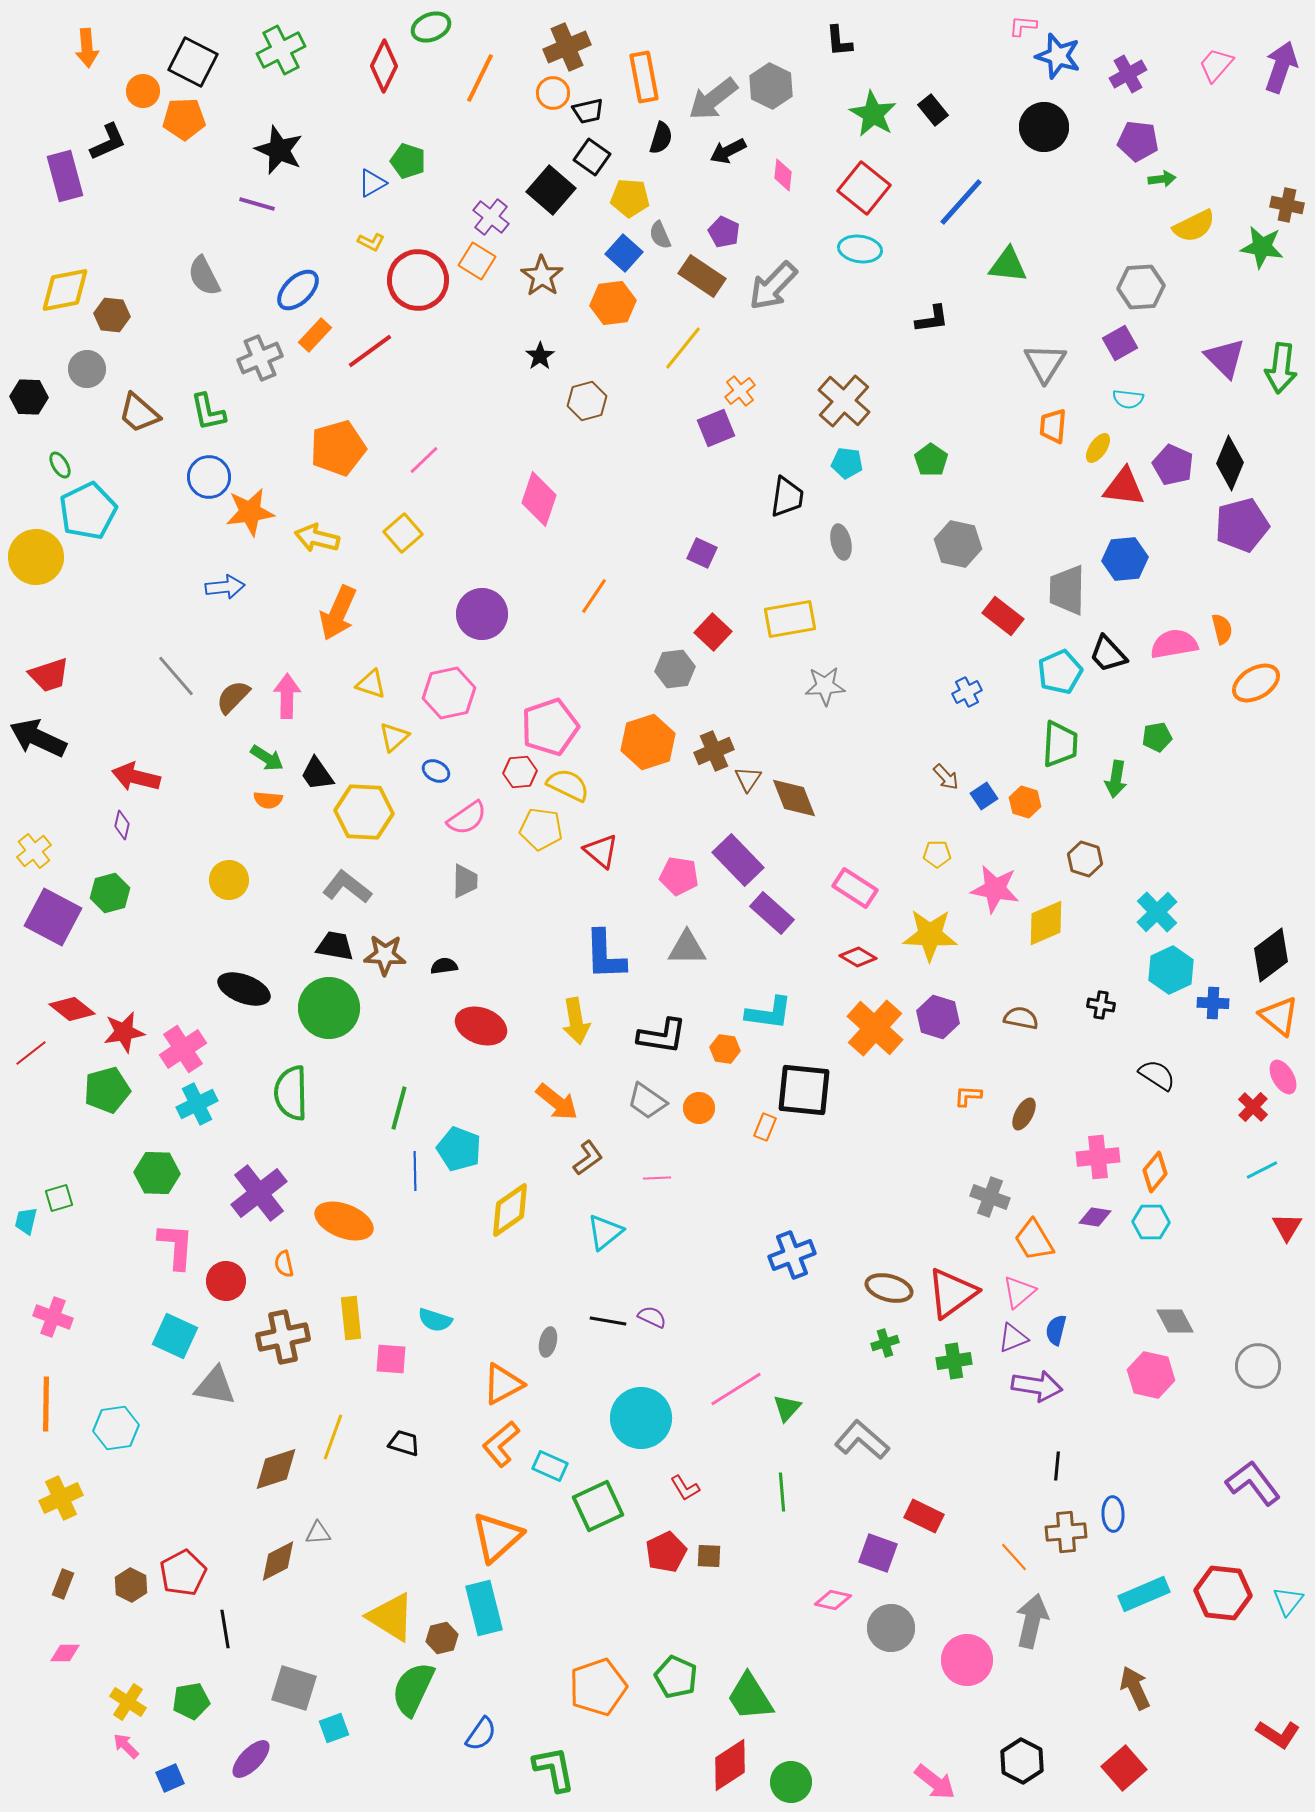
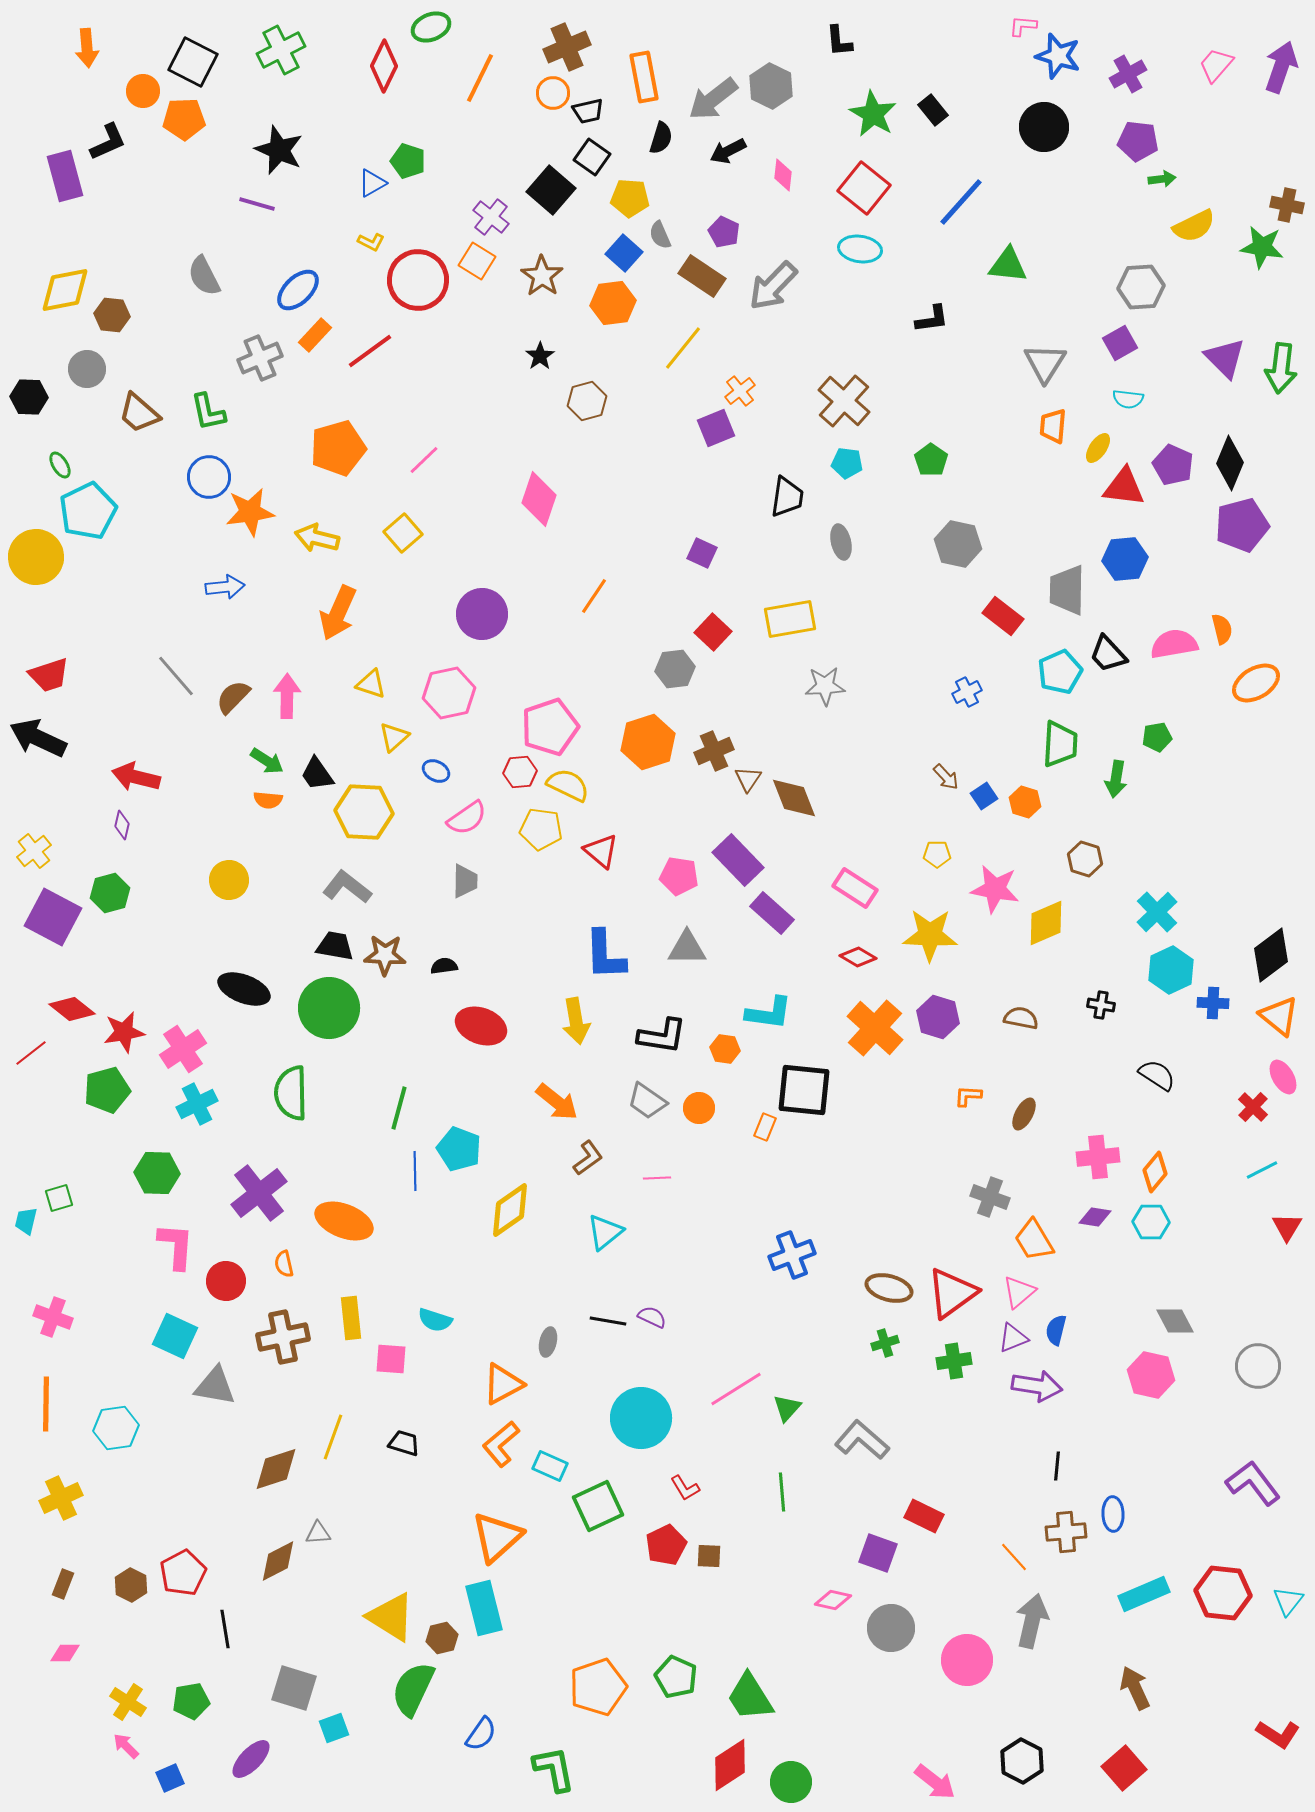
green arrow at (267, 758): moved 3 px down
red pentagon at (666, 1552): moved 7 px up
